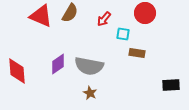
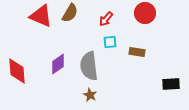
red arrow: moved 2 px right
cyan square: moved 13 px left, 8 px down; rotated 16 degrees counterclockwise
brown rectangle: moved 1 px up
gray semicircle: rotated 72 degrees clockwise
black rectangle: moved 1 px up
brown star: moved 2 px down
